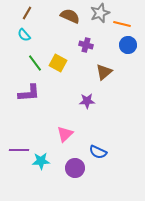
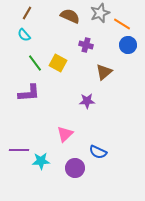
orange line: rotated 18 degrees clockwise
